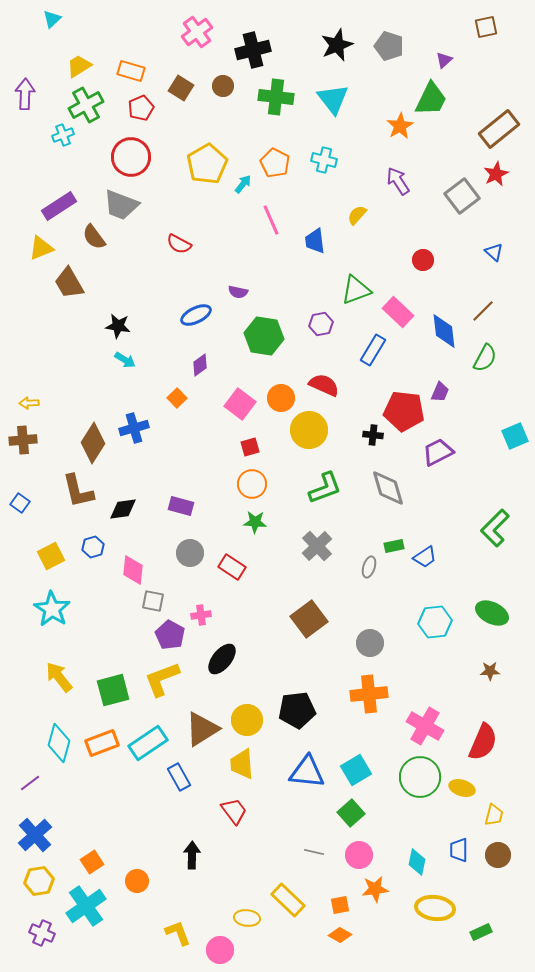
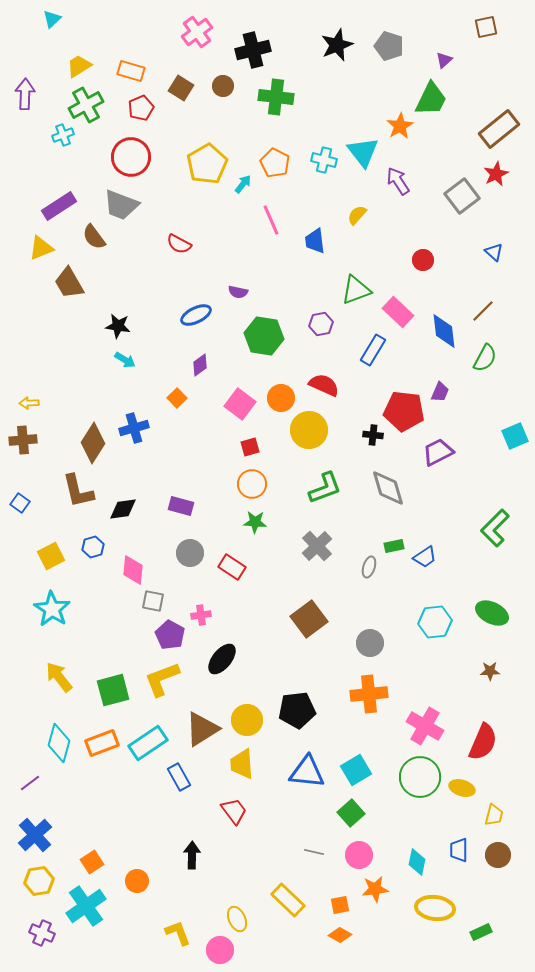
cyan triangle at (333, 99): moved 30 px right, 53 px down
yellow ellipse at (247, 918): moved 10 px left, 1 px down; rotated 60 degrees clockwise
